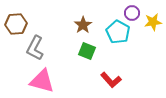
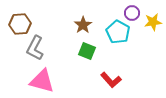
brown hexagon: moved 4 px right
